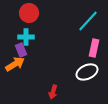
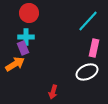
purple rectangle: moved 2 px right, 2 px up
